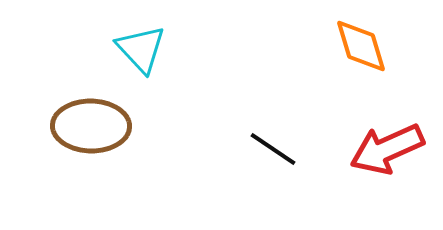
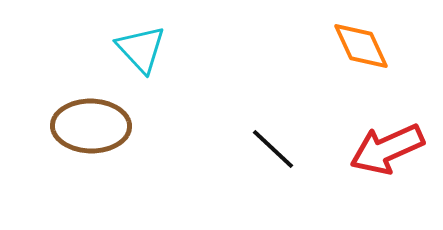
orange diamond: rotated 8 degrees counterclockwise
black line: rotated 9 degrees clockwise
